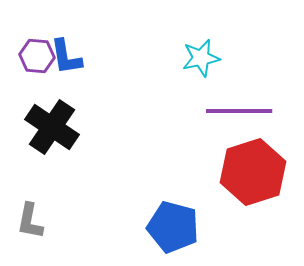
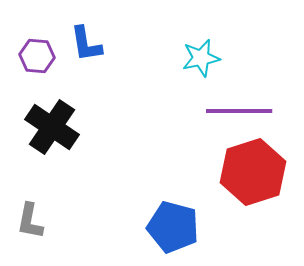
blue L-shape: moved 20 px right, 13 px up
